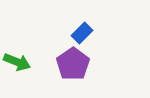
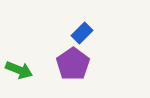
green arrow: moved 2 px right, 8 px down
